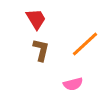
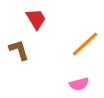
brown L-shape: moved 22 px left; rotated 30 degrees counterclockwise
pink semicircle: moved 6 px right
